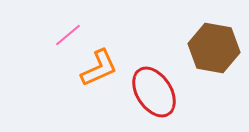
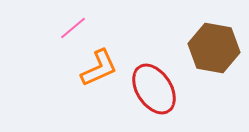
pink line: moved 5 px right, 7 px up
red ellipse: moved 3 px up
